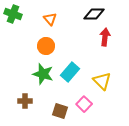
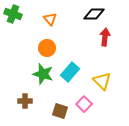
orange circle: moved 1 px right, 2 px down
